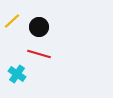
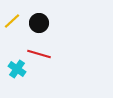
black circle: moved 4 px up
cyan cross: moved 5 px up
